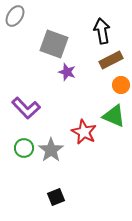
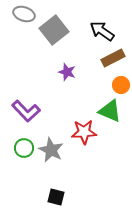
gray ellipse: moved 9 px right, 2 px up; rotated 75 degrees clockwise
black arrow: rotated 45 degrees counterclockwise
gray square: moved 14 px up; rotated 32 degrees clockwise
brown rectangle: moved 2 px right, 2 px up
purple L-shape: moved 3 px down
green triangle: moved 4 px left, 5 px up
red star: rotated 30 degrees counterclockwise
gray star: rotated 10 degrees counterclockwise
black square: rotated 36 degrees clockwise
